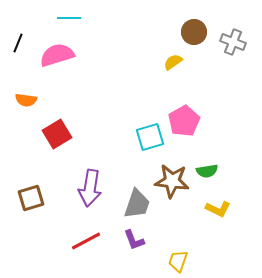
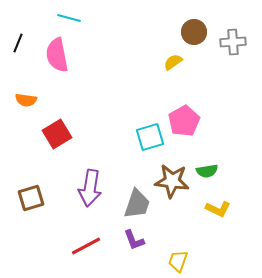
cyan line: rotated 15 degrees clockwise
gray cross: rotated 25 degrees counterclockwise
pink semicircle: rotated 84 degrees counterclockwise
red line: moved 5 px down
